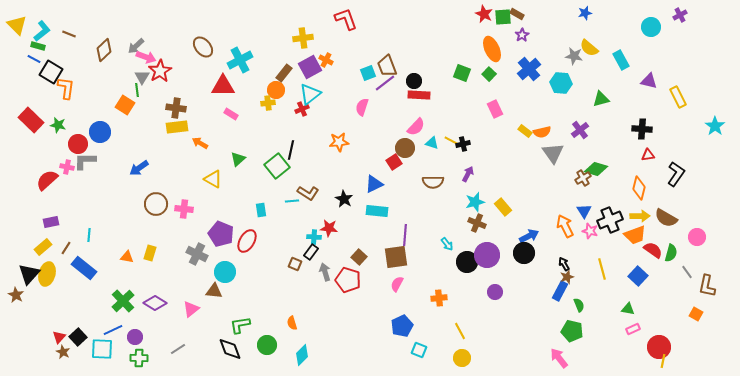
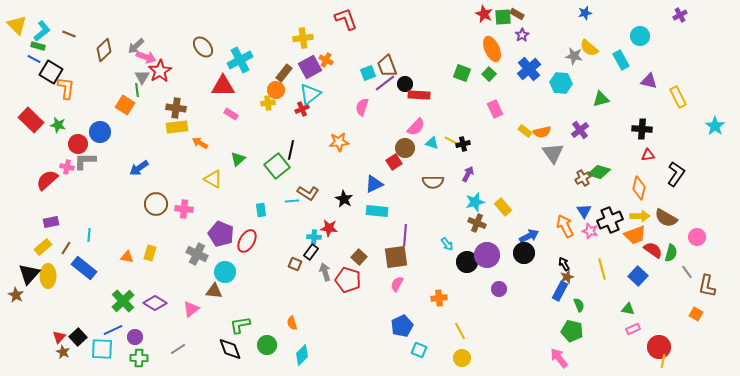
cyan circle at (651, 27): moved 11 px left, 9 px down
black circle at (414, 81): moved 9 px left, 3 px down
green diamond at (596, 169): moved 3 px right, 3 px down
yellow ellipse at (47, 274): moved 1 px right, 2 px down; rotated 15 degrees counterclockwise
purple circle at (495, 292): moved 4 px right, 3 px up
